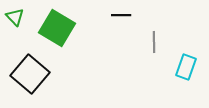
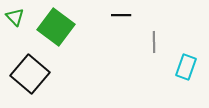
green square: moved 1 px left, 1 px up; rotated 6 degrees clockwise
